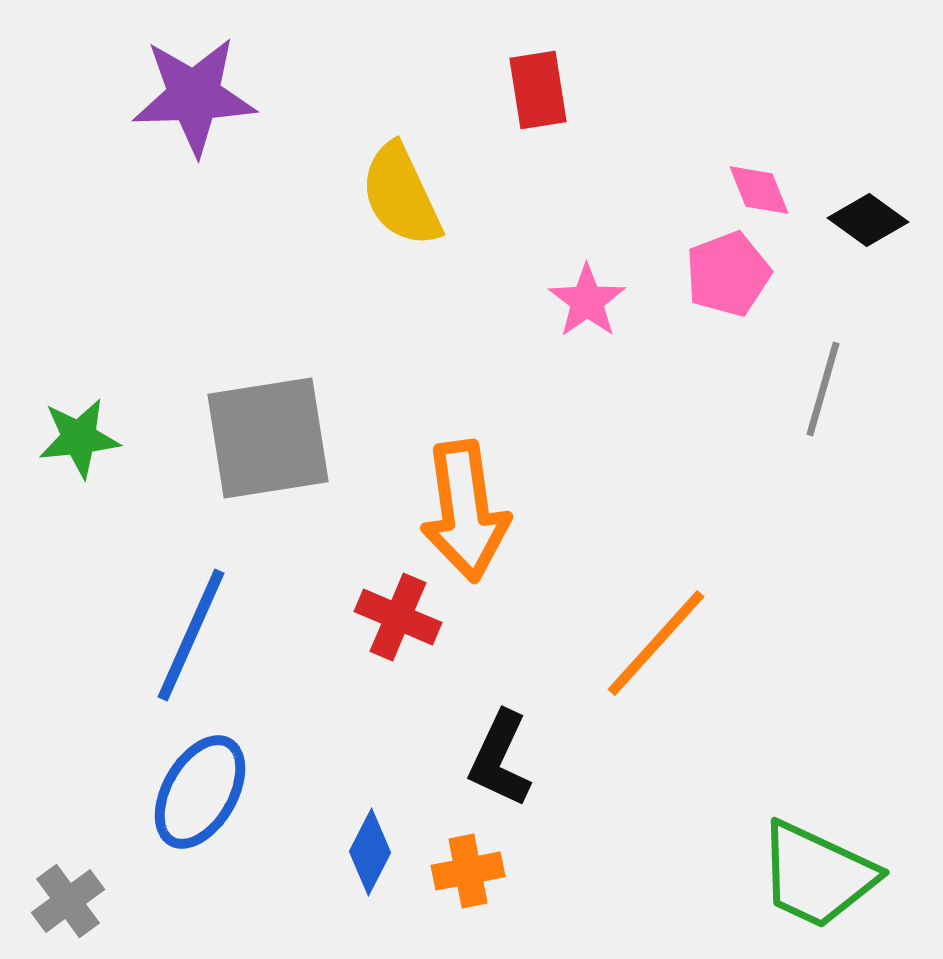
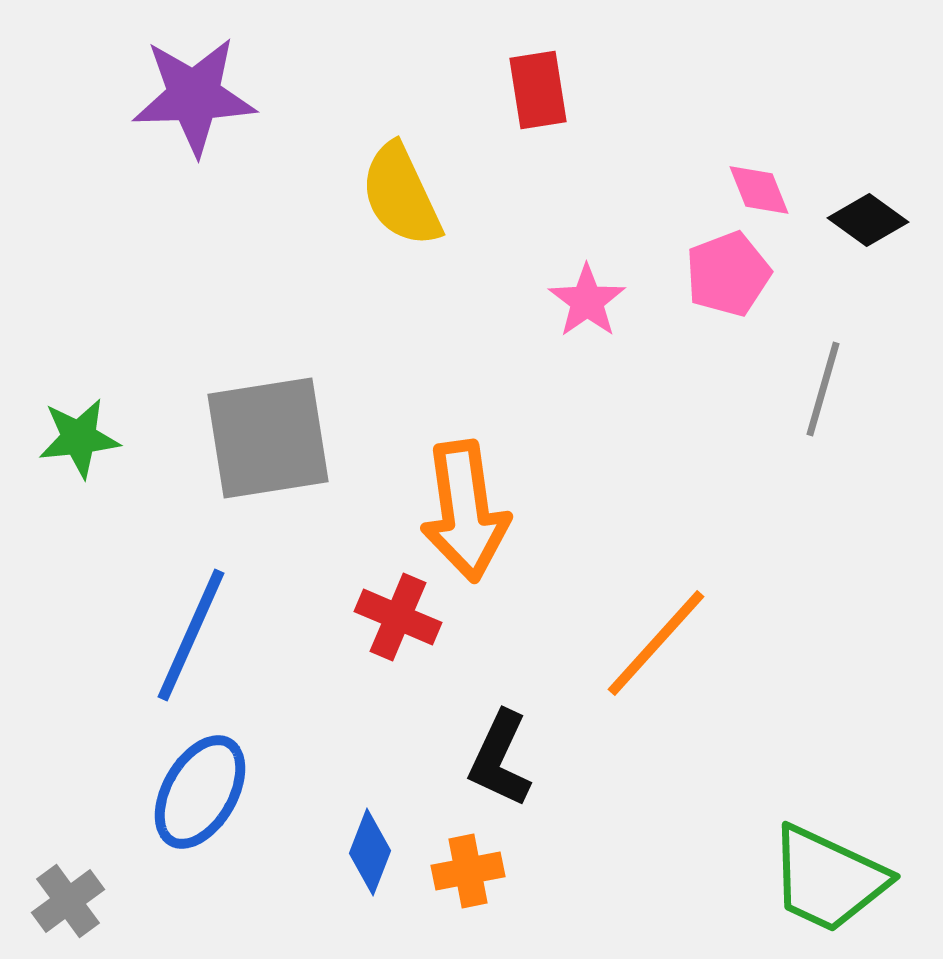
blue diamond: rotated 6 degrees counterclockwise
green trapezoid: moved 11 px right, 4 px down
